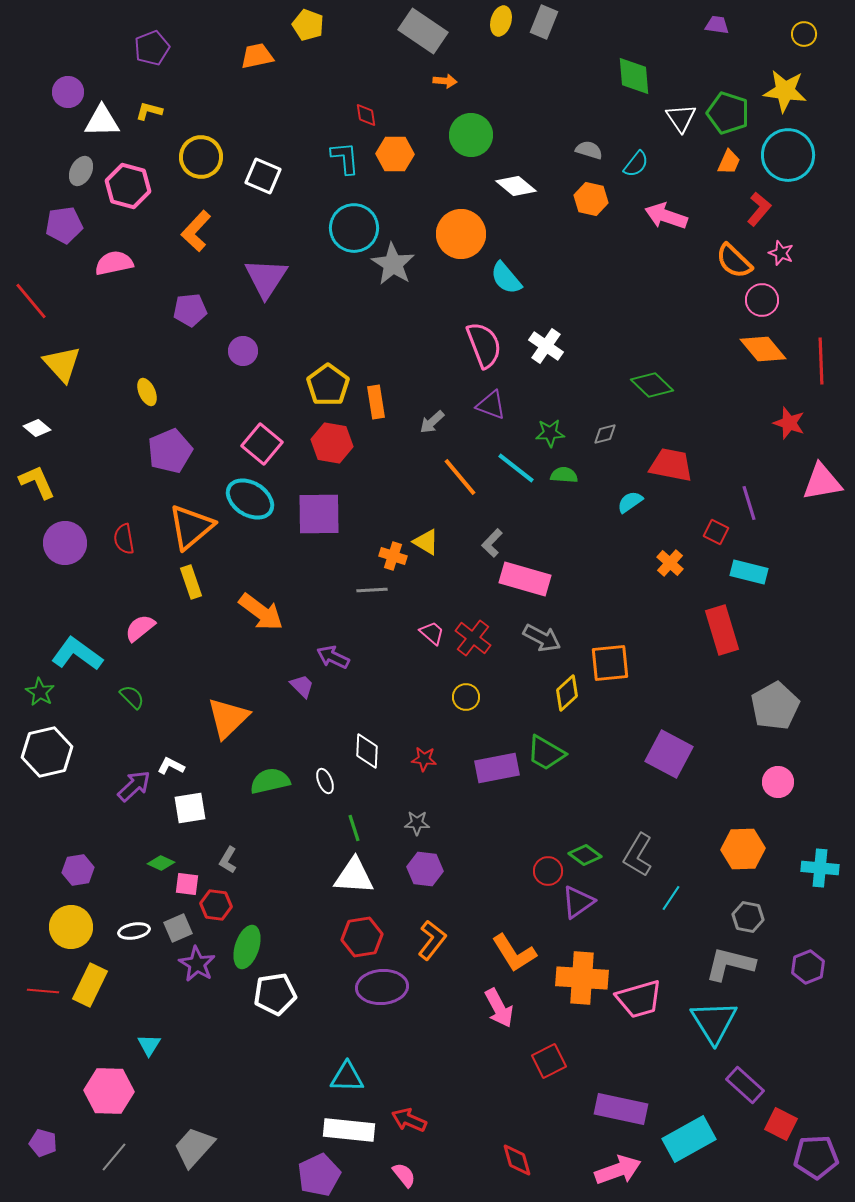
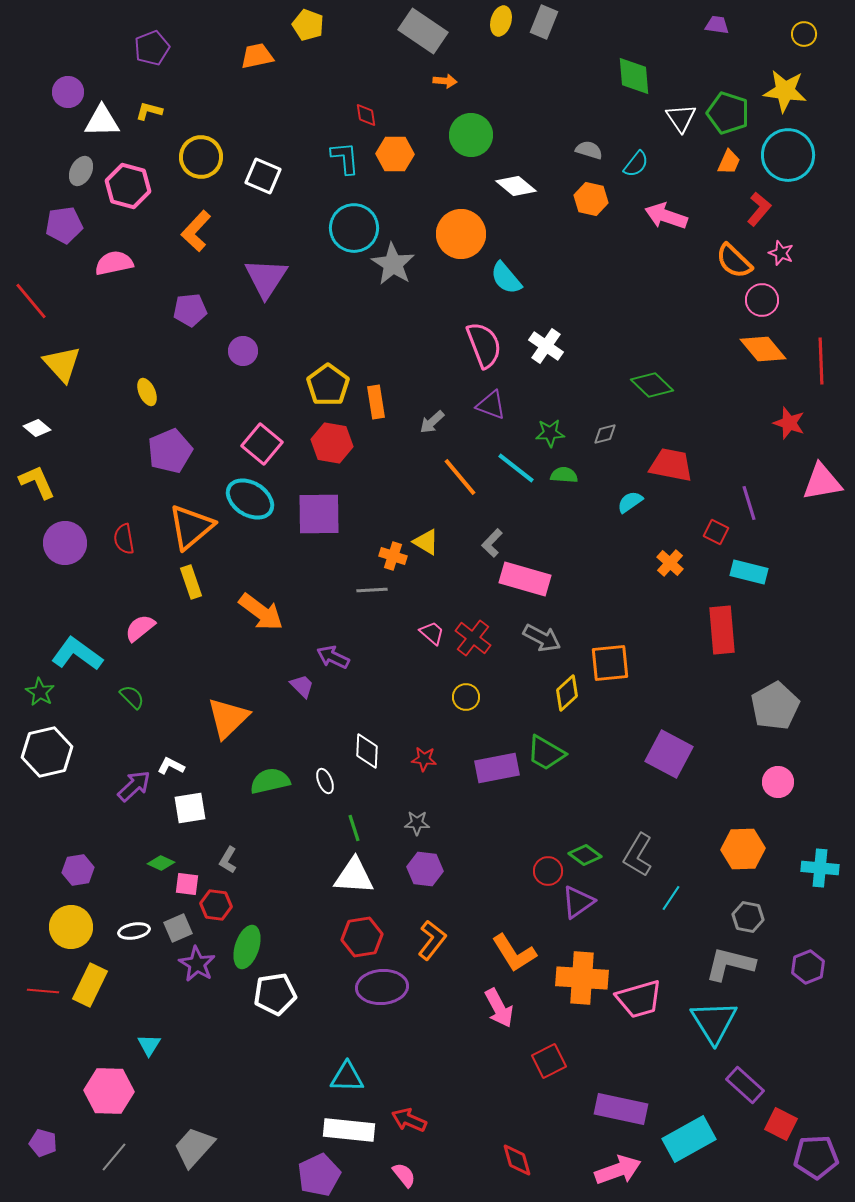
red rectangle at (722, 630): rotated 12 degrees clockwise
